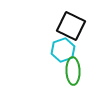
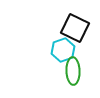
black square: moved 4 px right, 2 px down
